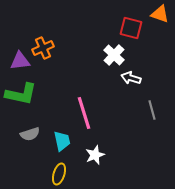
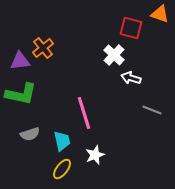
orange cross: rotated 15 degrees counterclockwise
gray line: rotated 54 degrees counterclockwise
yellow ellipse: moved 3 px right, 5 px up; rotated 20 degrees clockwise
